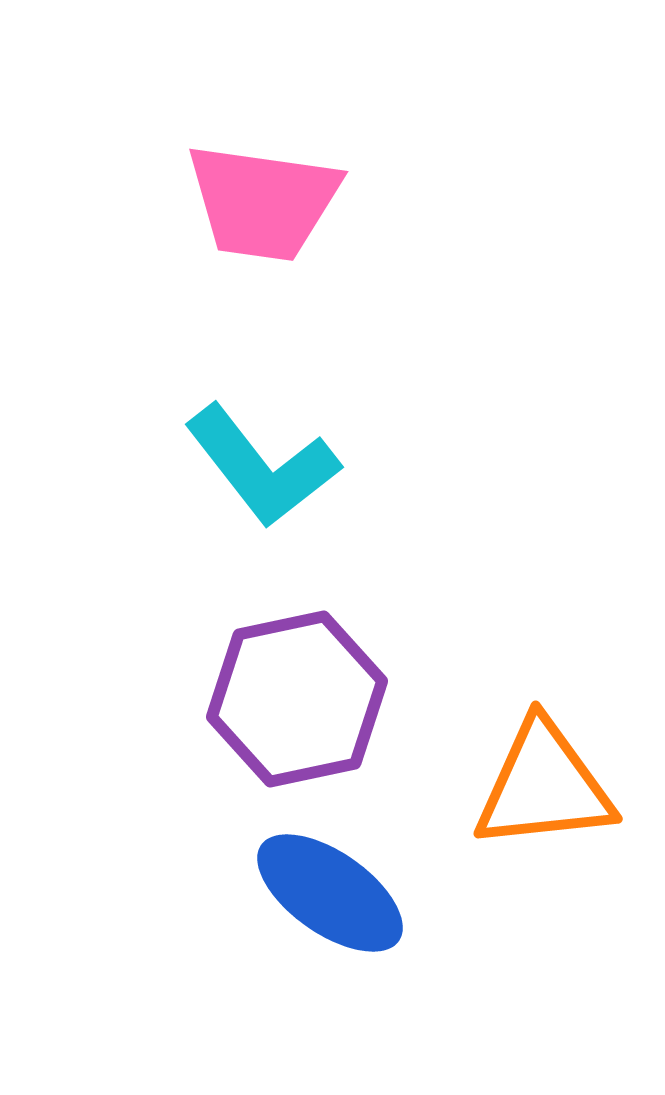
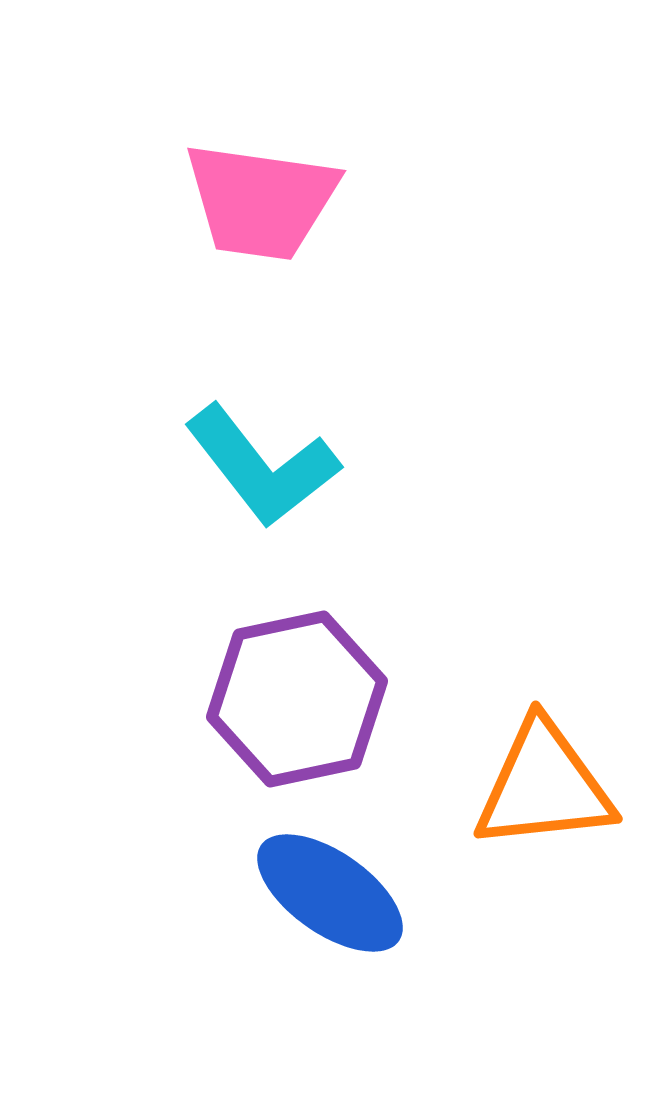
pink trapezoid: moved 2 px left, 1 px up
